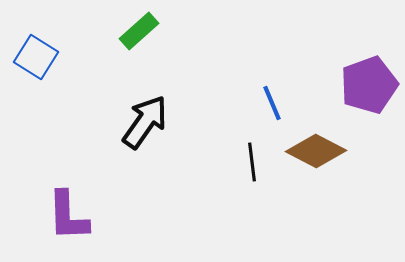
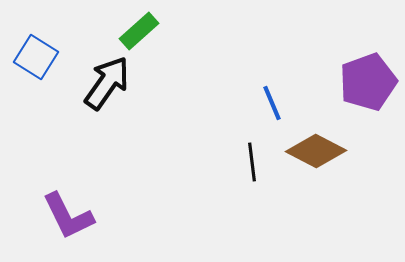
purple pentagon: moved 1 px left, 3 px up
black arrow: moved 38 px left, 39 px up
purple L-shape: rotated 24 degrees counterclockwise
